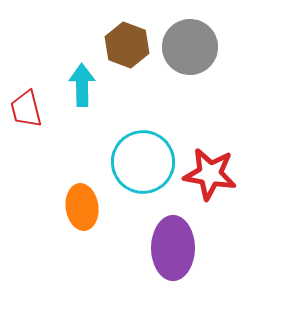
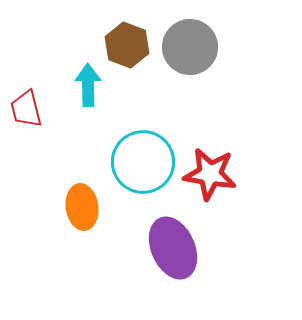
cyan arrow: moved 6 px right
purple ellipse: rotated 24 degrees counterclockwise
